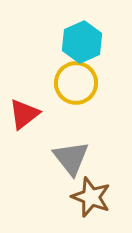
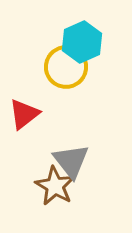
yellow circle: moved 10 px left, 16 px up
gray triangle: moved 3 px down
brown star: moved 36 px left, 11 px up; rotated 9 degrees clockwise
